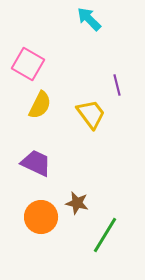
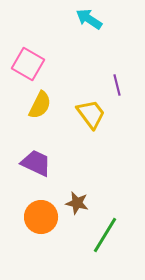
cyan arrow: rotated 12 degrees counterclockwise
